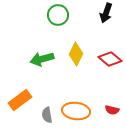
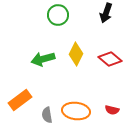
green arrow: moved 1 px right
